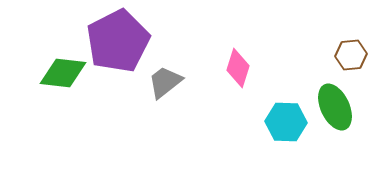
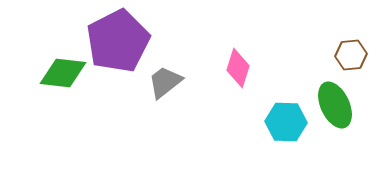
green ellipse: moved 2 px up
